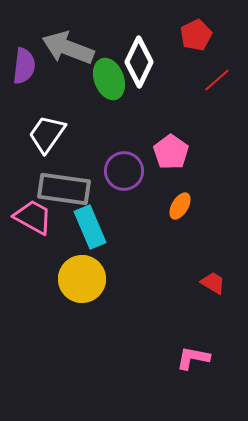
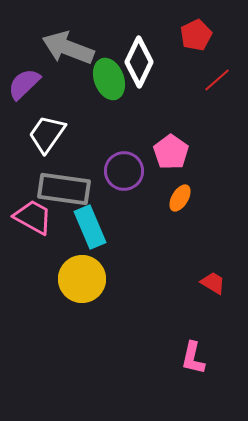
purple semicircle: moved 18 px down; rotated 141 degrees counterclockwise
orange ellipse: moved 8 px up
pink L-shape: rotated 88 degrees counterclockwise
